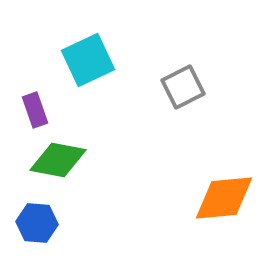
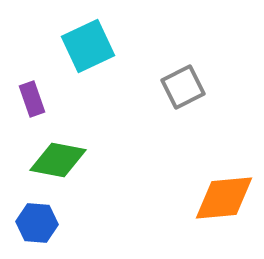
cyan square: moved 14 px up
purple rectangle: moved 3 px left, 11 px up
